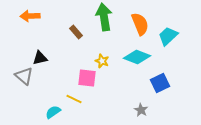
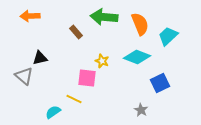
green arrow: rotated 76 degrees counterclockwise
